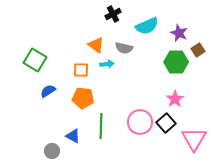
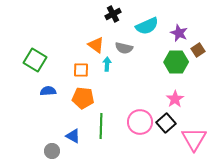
cyan arrow: rotated 80 degrees counterclockwise
blue semicircle: rotated 28 degrees clockwise
